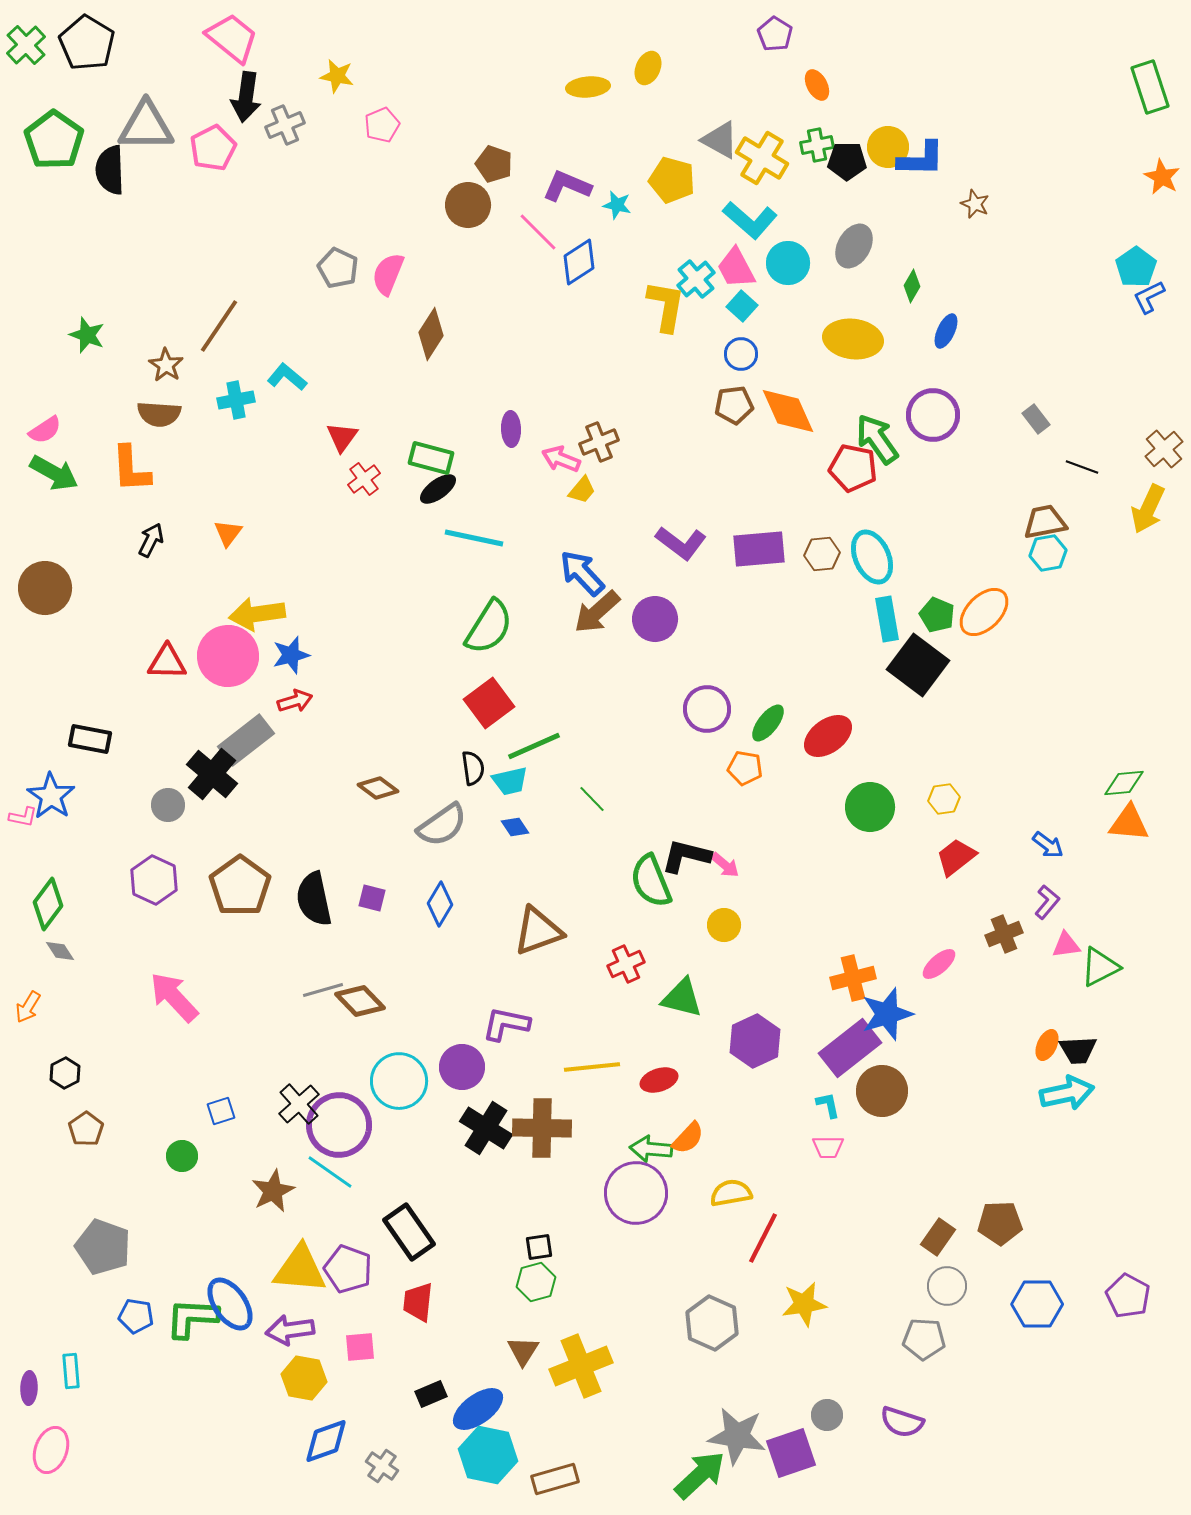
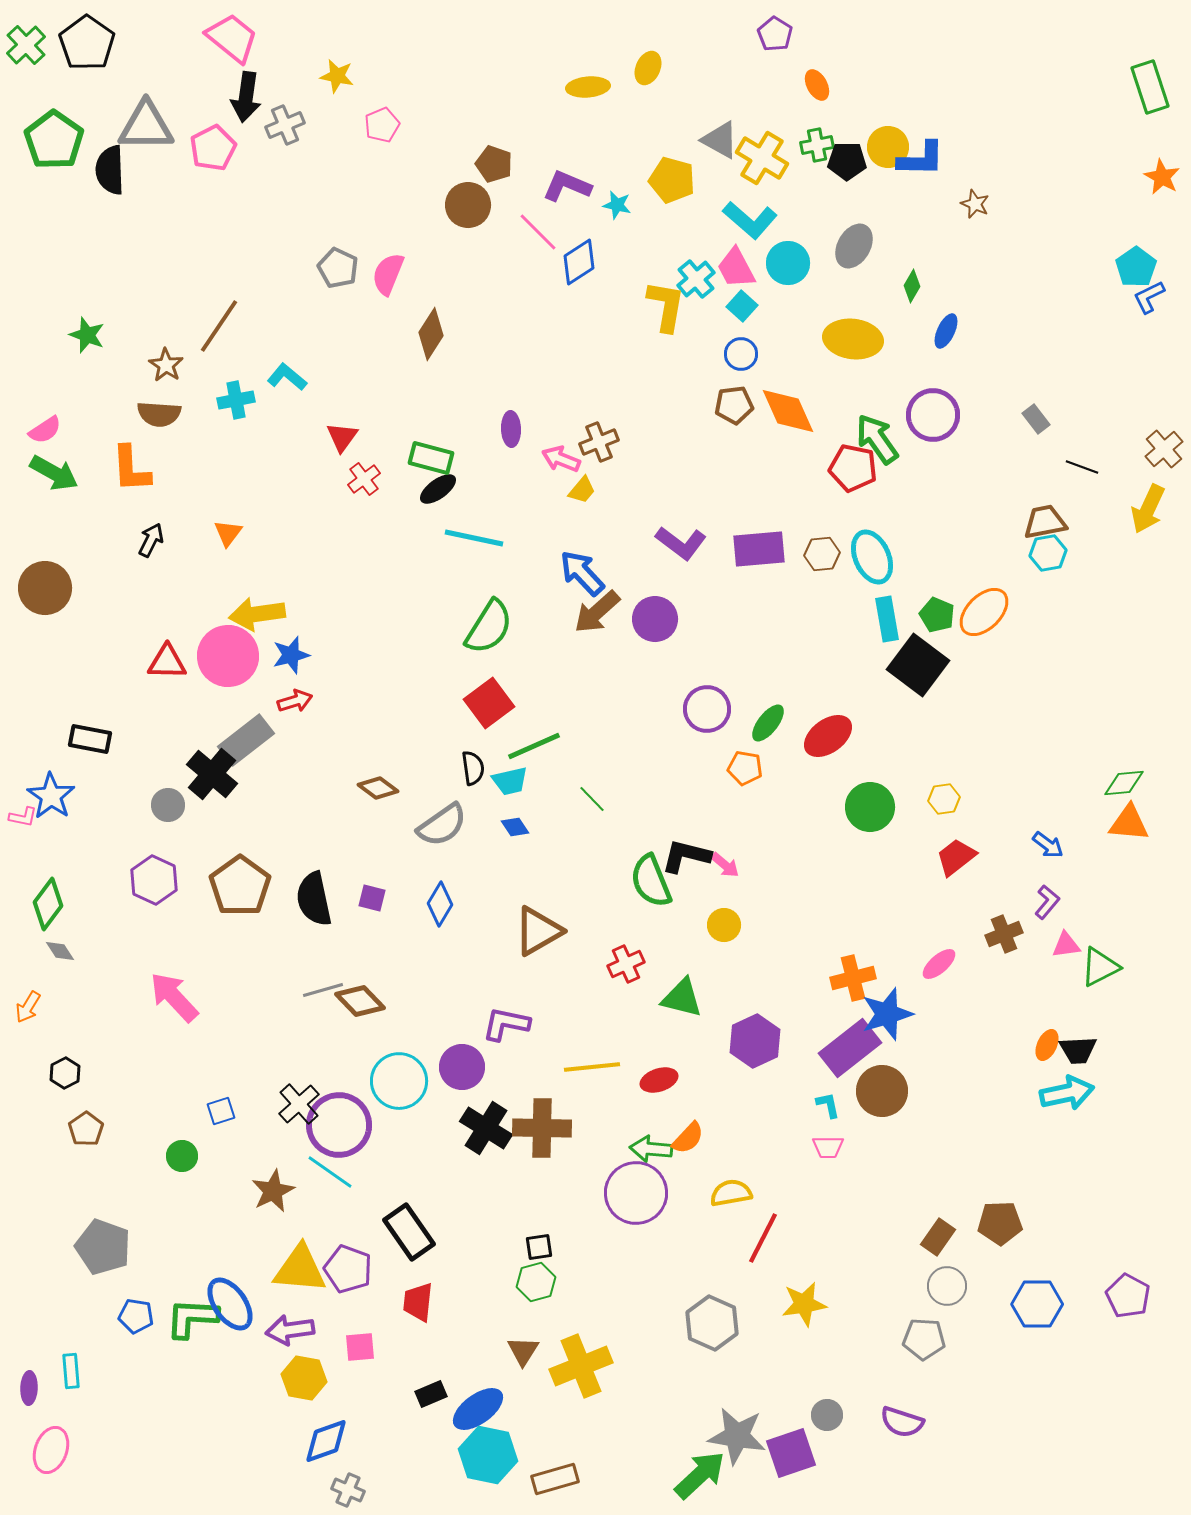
black pentagon at (87, 43): rotated 4 degrees clockwise
brown triangle at (538, 931): rotated 10 degrees counterclockwise
gray cross at (382, 1466): moved 34 px left, 24 px down; rotated 12 degrees counterclockwise
